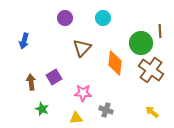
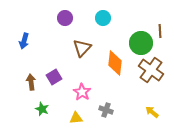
pink star: moved 1 px left, 1 px up; rotated 30 degrees clockwise
